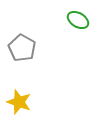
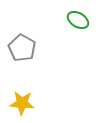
yellow star: moved 3 px right, 1 px down; rotated 15 degrees counterclockwise
